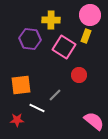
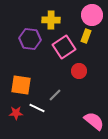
pink circle: moved 2 px right
pink square: rotated 25 degrees clockwise
red circle: moved 4 px up
orange square: rotated 15 degrees clockwise
red star: moved 1 px left, 7 px up
